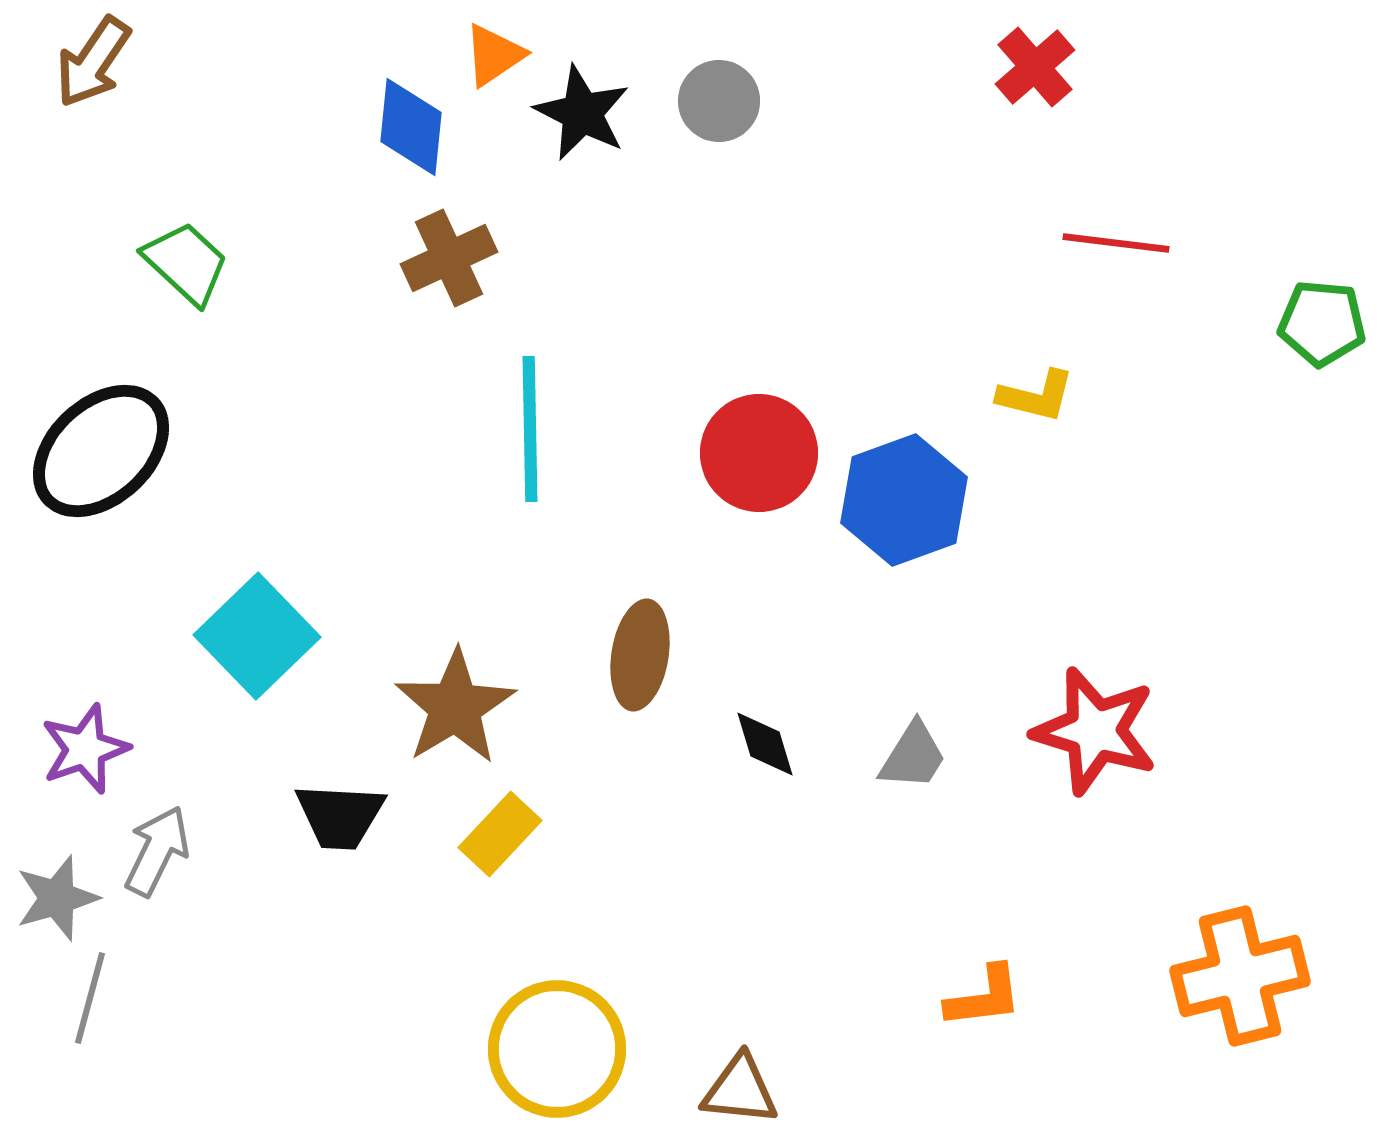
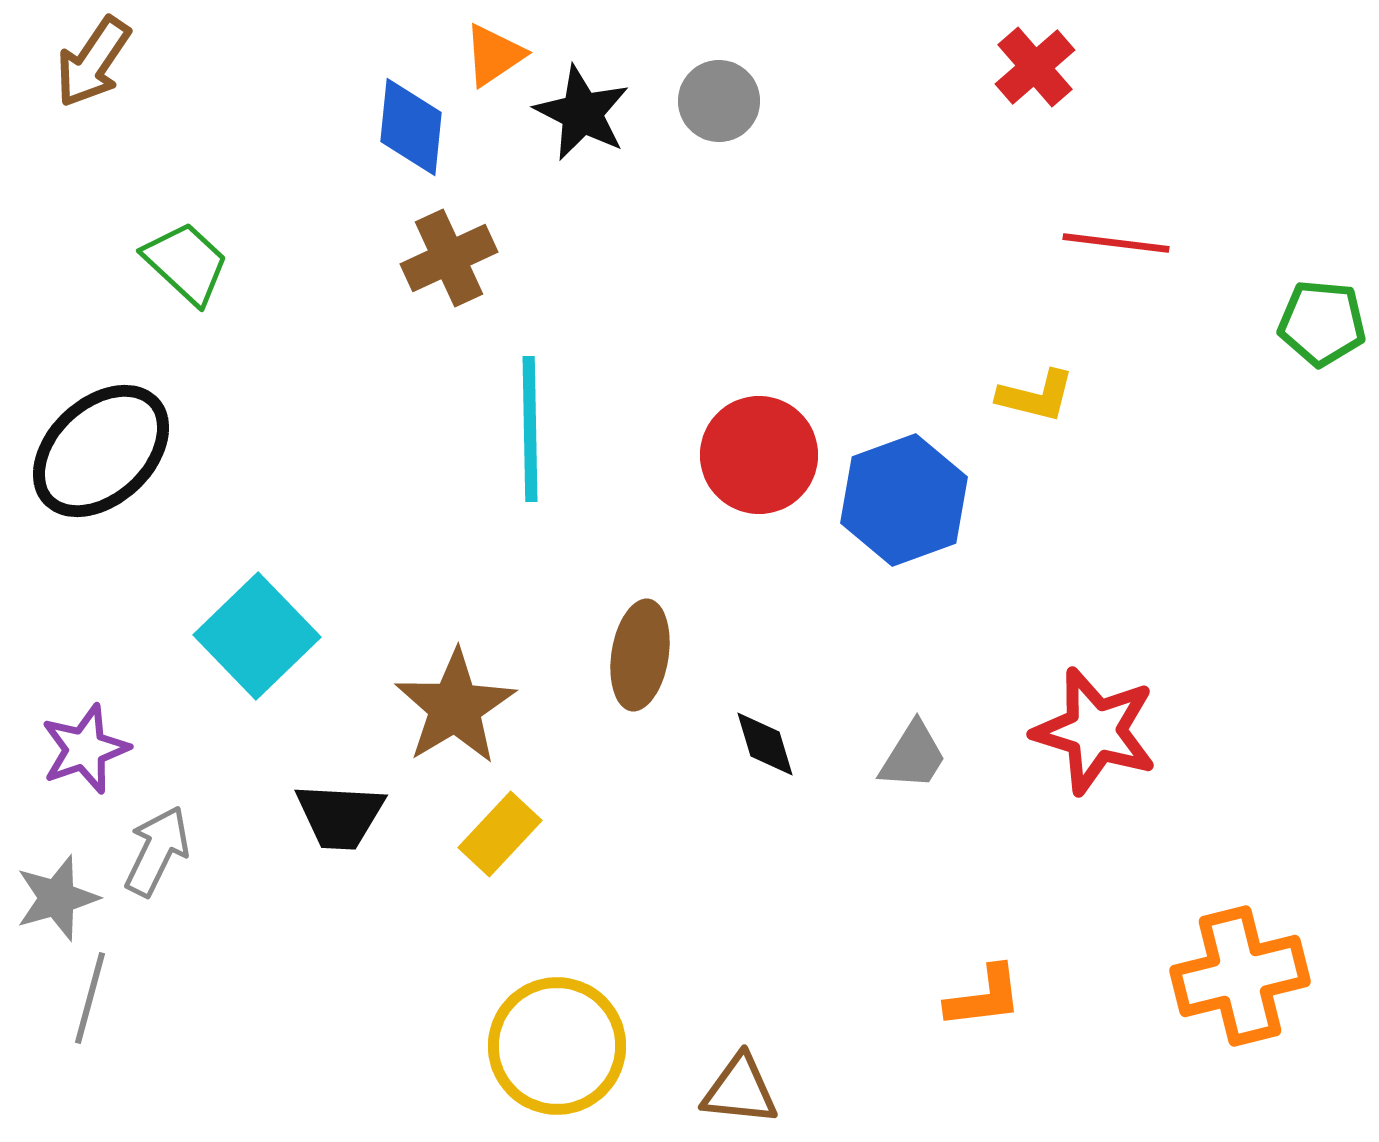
red circle: moved 2 px down
yellow circle: moved 3 px up
